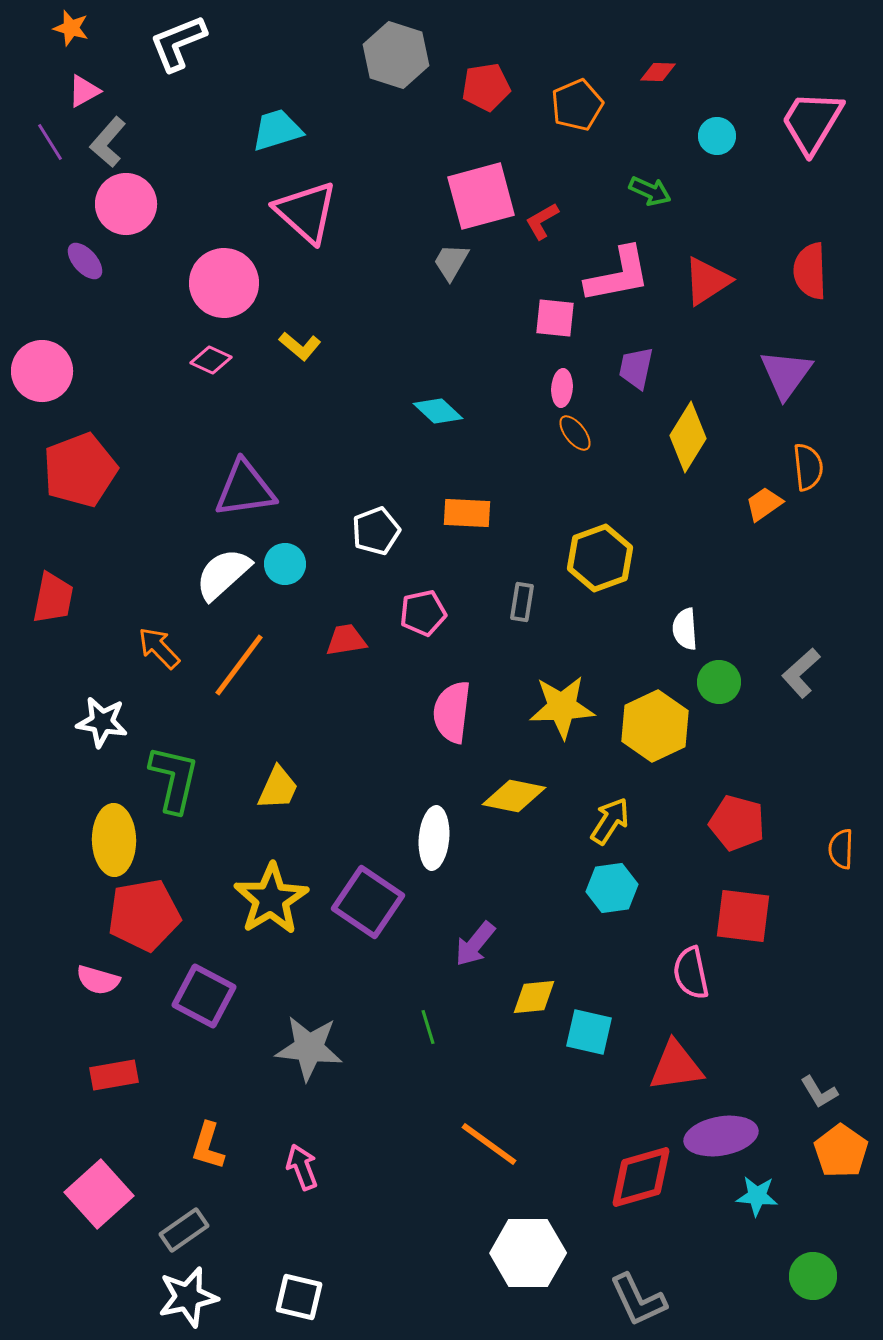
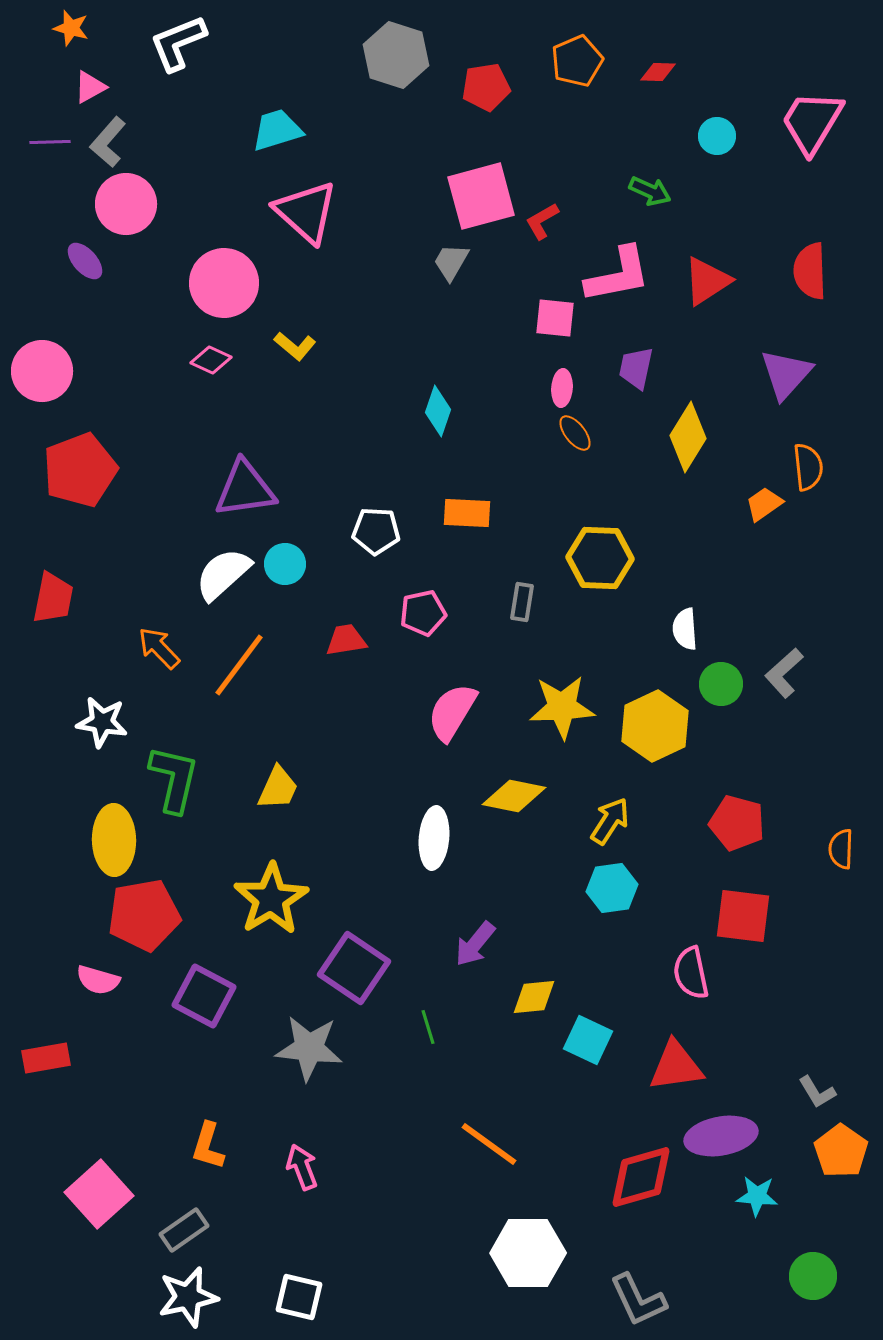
pink triangle at (84, 91): moved 6 px right, 4 px up
orange pentagon at (577, 105): moved 44 px up
purple line at (50, 142): rotated 60 degrees counterclockwise
yellow L-shape at (300, 346): moved 5 px left
purple triangle at (786, 374): rotated 6 degrees clockwise
cyan diamond at (438, 411): rotated 66 degrees clockwise
white pentagon at (376, 531): rotated 24 degrees clockwise
yellow hexagon at (600, 558): rotated 22 degrees clockwise
gray L-shape at (801, 673): moved 17 px left
green circle at (719, 682): moved 2 px right, 2 px down
pink semicircle at (452, 712): rotated 24 degrees clockwise
purple square at (368, 902): moved 14 px left, 66 px down
cyan square at (589, 1032): moved 1 px left, 8 px down; rotated 12 degrees clockwise
red rectangle at (114, 1075): moved 68 px left, 17 px up
gray L-shape at (819, 1092): moved 2 px left
